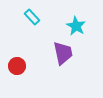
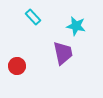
cyan rectangle: moved 1 px right
cyan star: rotated 18 degrees counterclockwise
